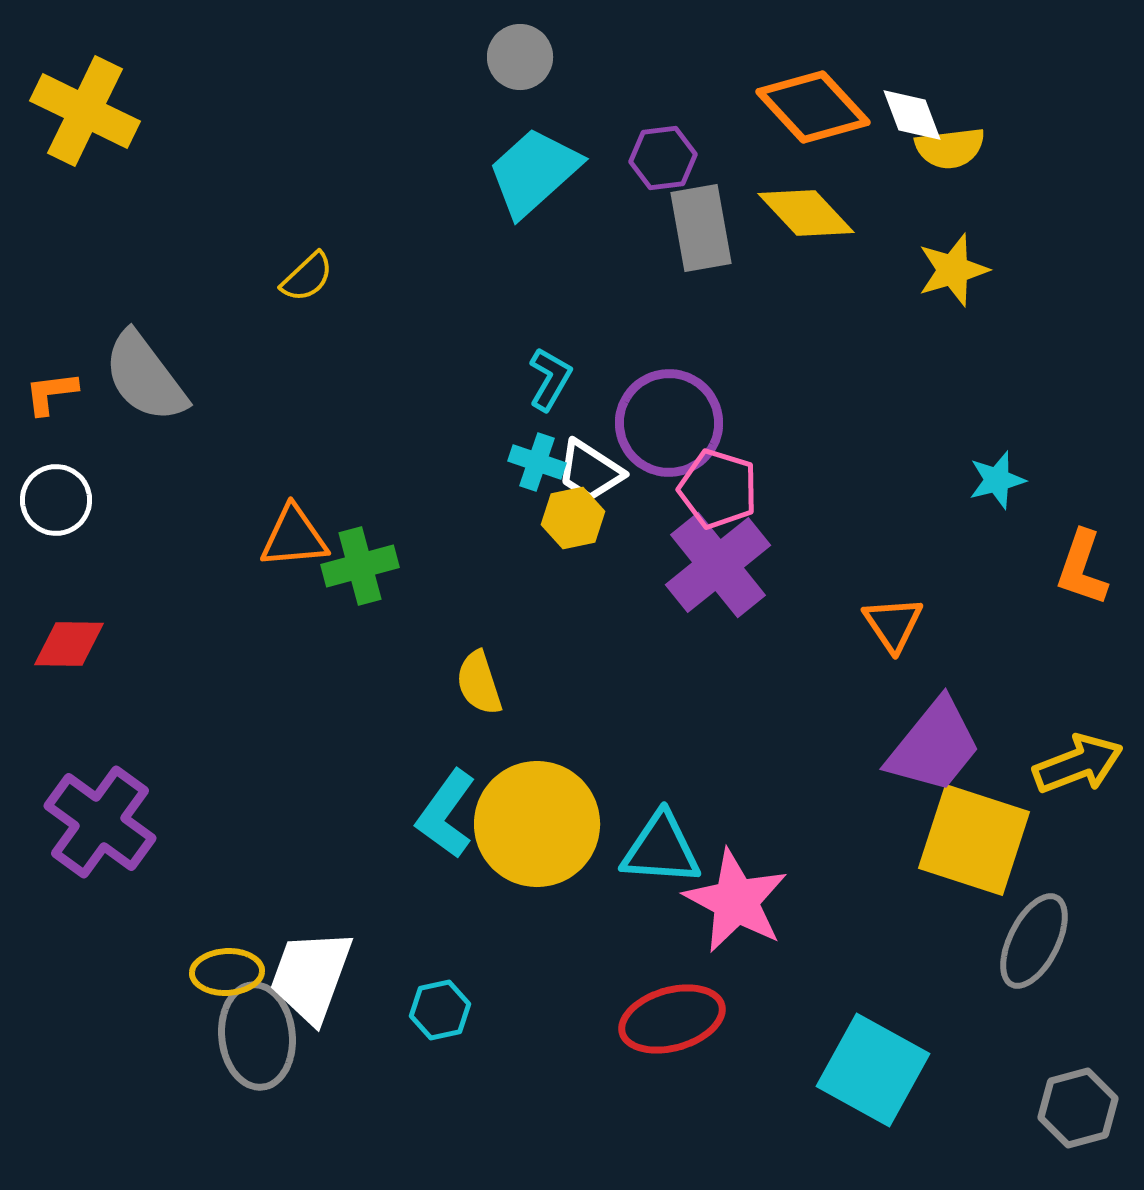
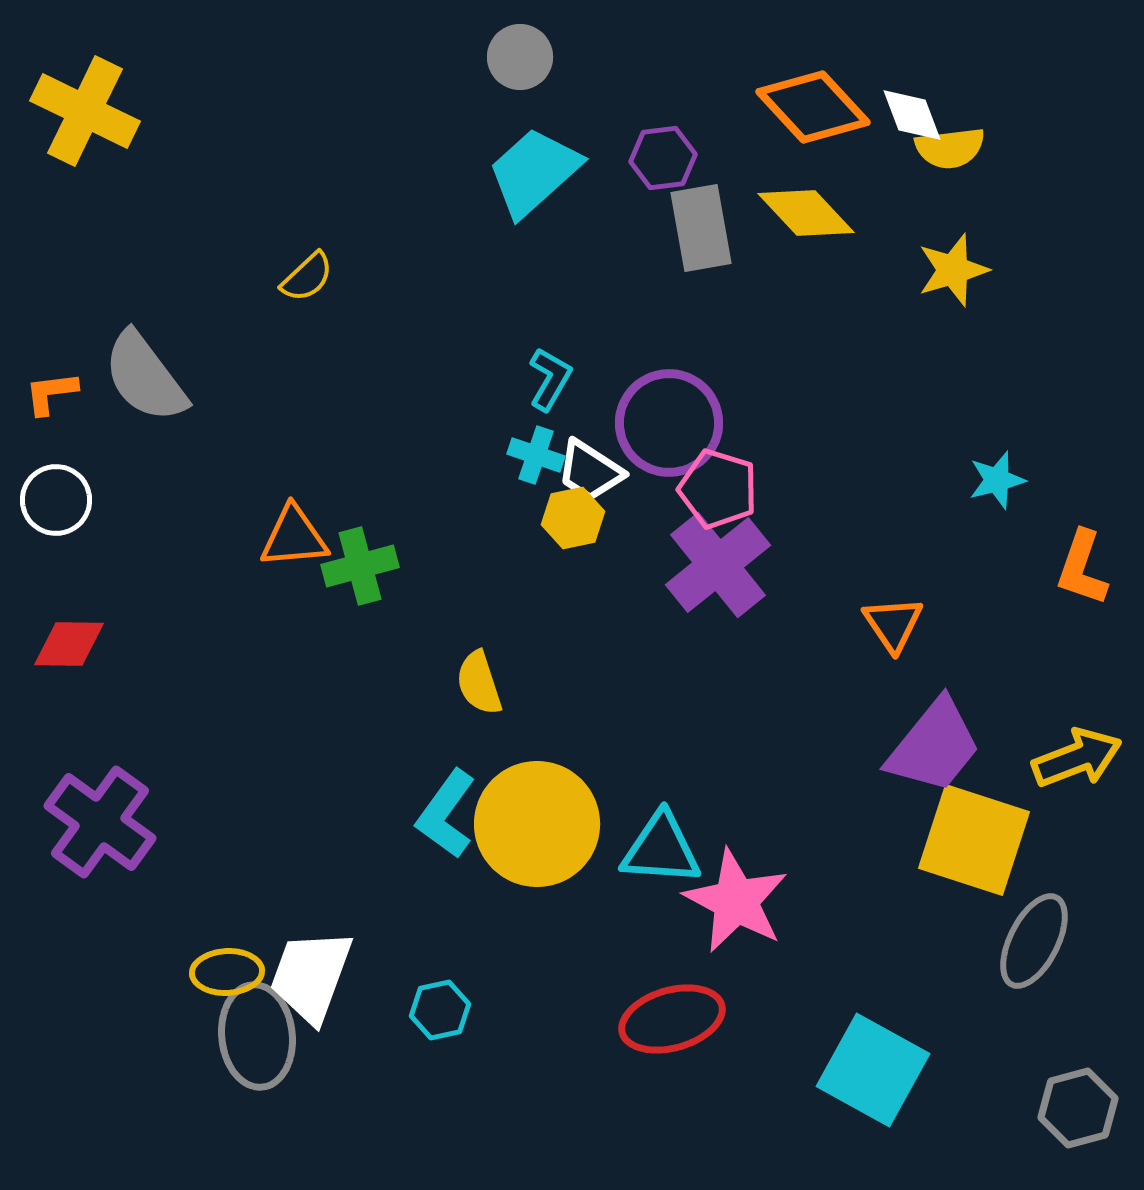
cyan cross at (537, 462): moved 1 px left, 7 px up
yellow arrow at (1078, 764): moved 1 px left, 6 px up
